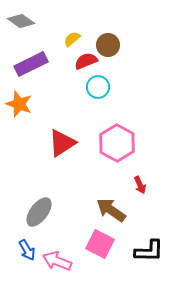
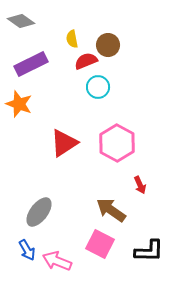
yellow semicircle: rotated 60 degrees counterclockwise
red triangle: moved 2 px right
